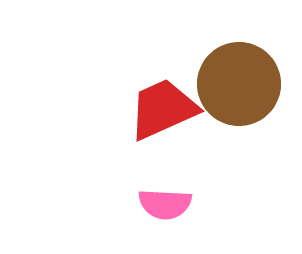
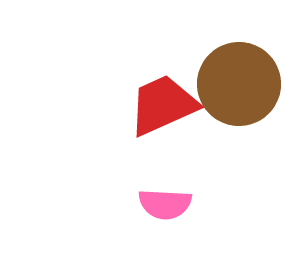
red trapezoid: moved 4 px up
